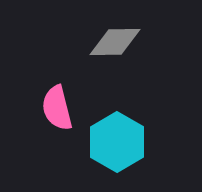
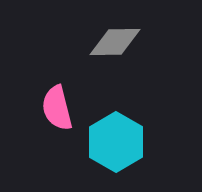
cyan hexagon: moved 1 px left
